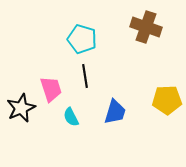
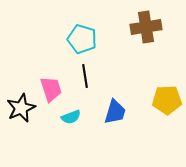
brown cross: rotated 28 degrees counterclockwise
cyan semicircle: rotated 84 degrees counterclockwise
